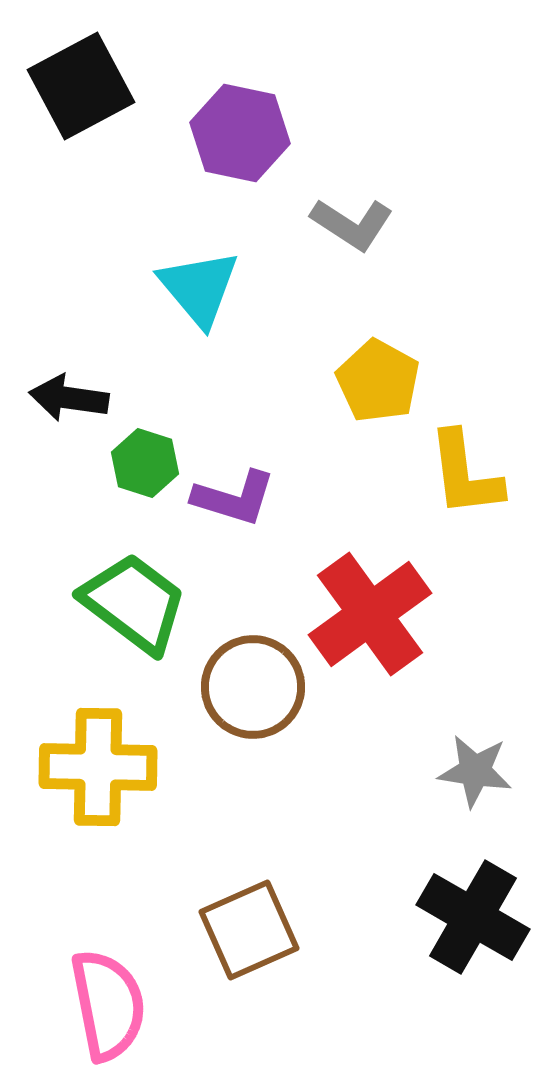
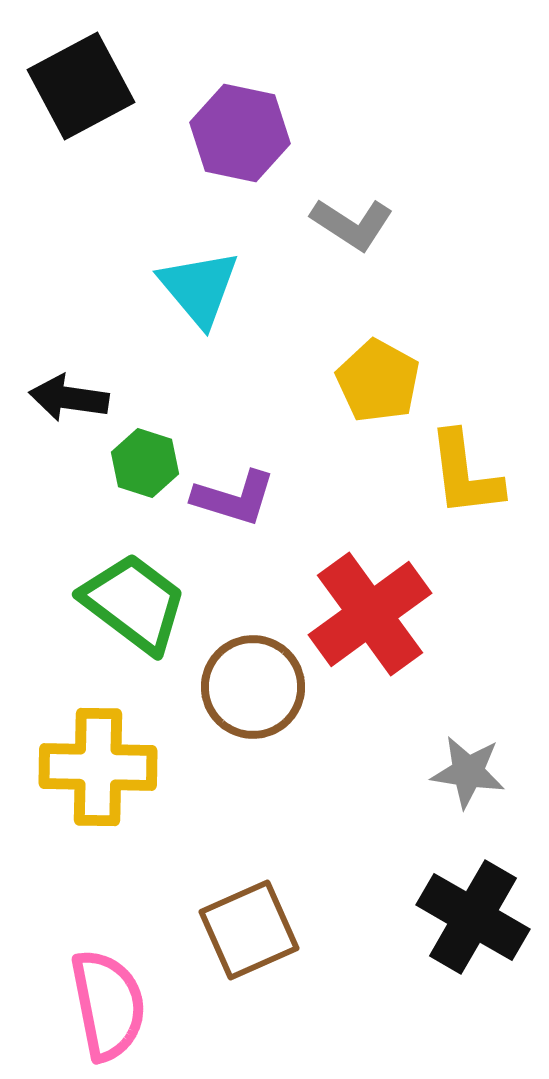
gray star: moved 7 px left, 1 px down
